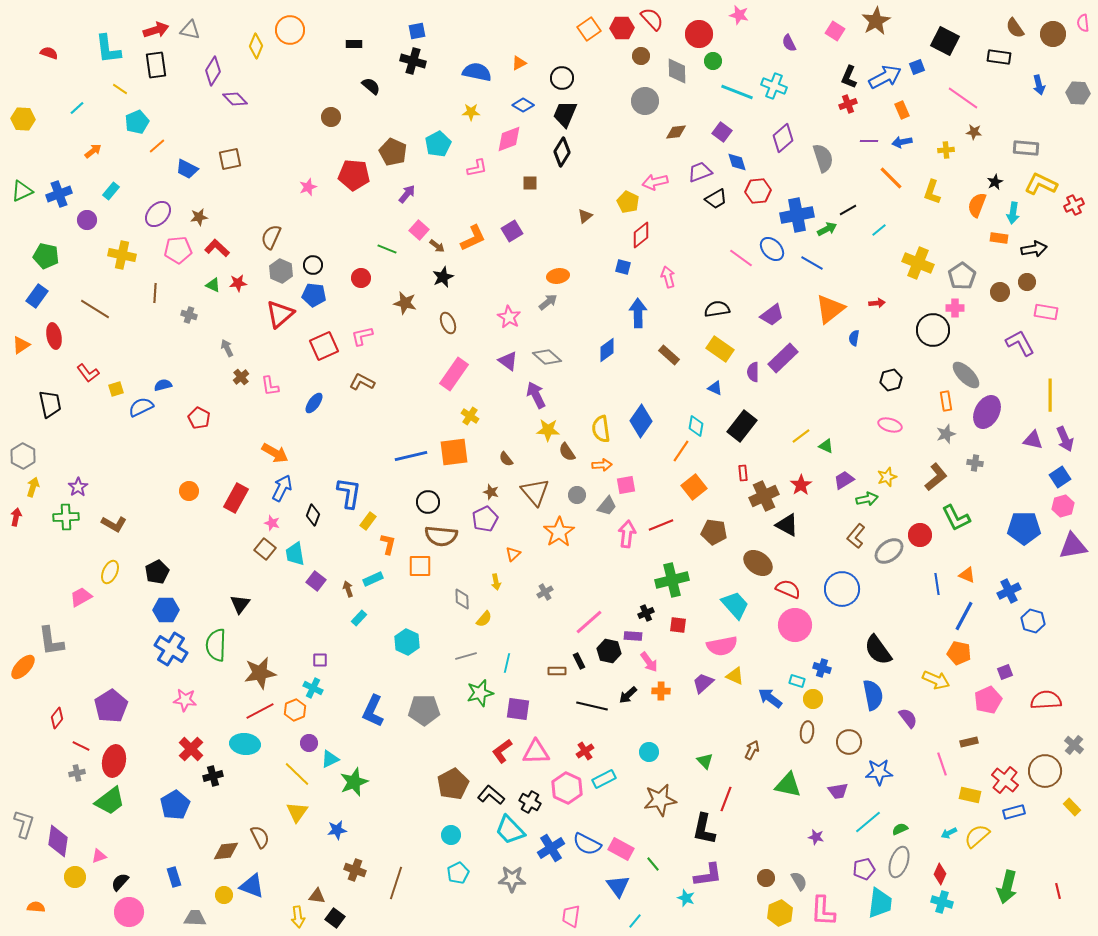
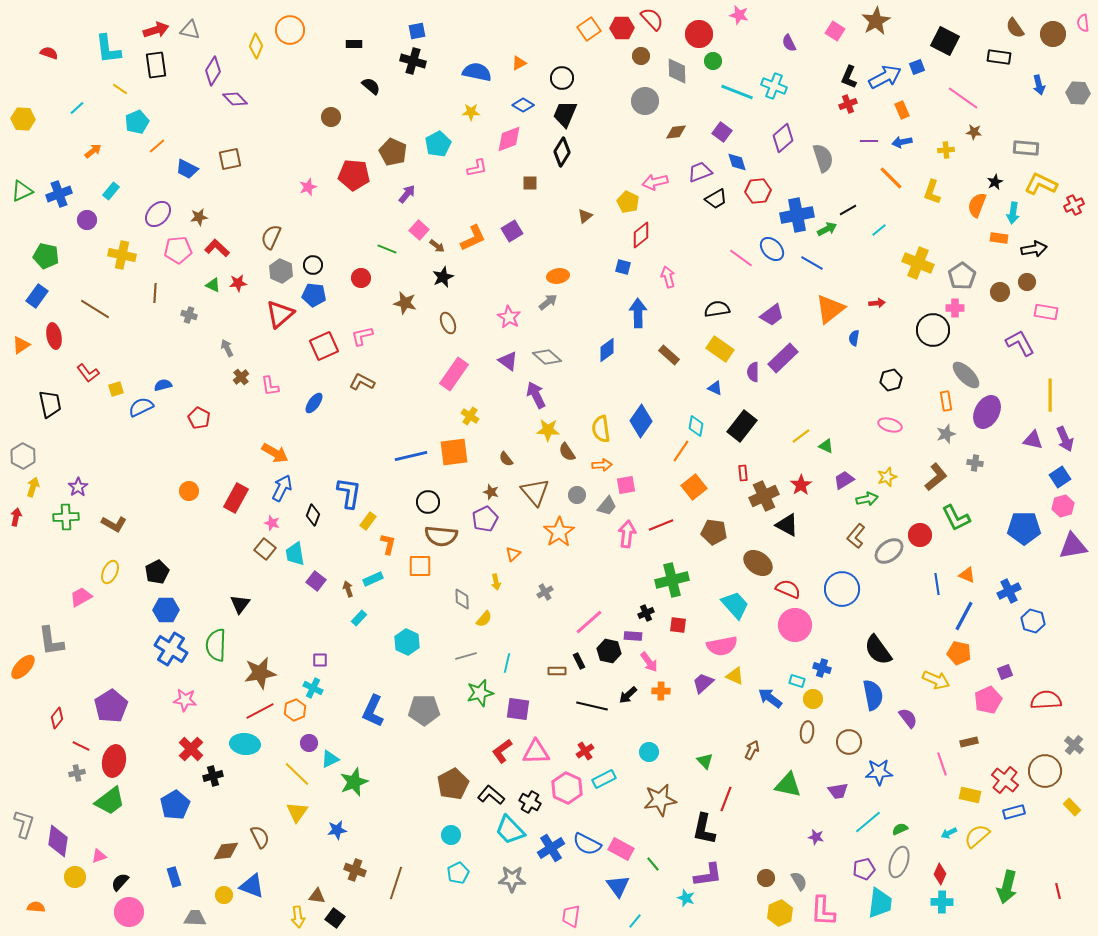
cyan cross at (942, 902): rotated 15 degrees counterclockwise
